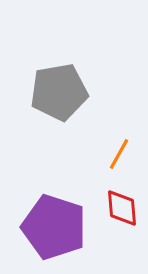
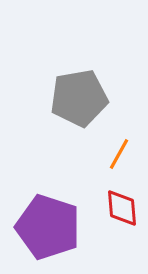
gray pentagon: moved 20 px right, 6 px down
purple pentagon: moved 6 px left
